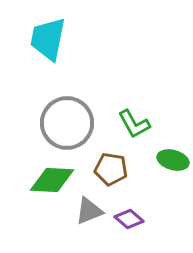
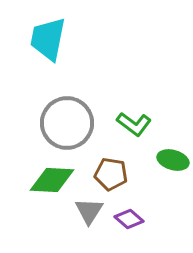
green L-shape: rotated 24 degrees counterclockwise
brown pentagon: moved 5 px down
gray triangle: rotated 36 degrees counterclockwise
